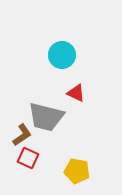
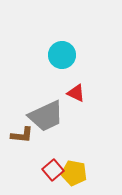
gray trapezoid: moved 1 px up; rotated 39 degrees counterclockwise
brown L-shape: rotated 40 degrees clockwise
red square: moved 25 px right, 12 px down; rotated 25 degrees clockwise
yellow pentagon: moved 3 px left, 2 px down
